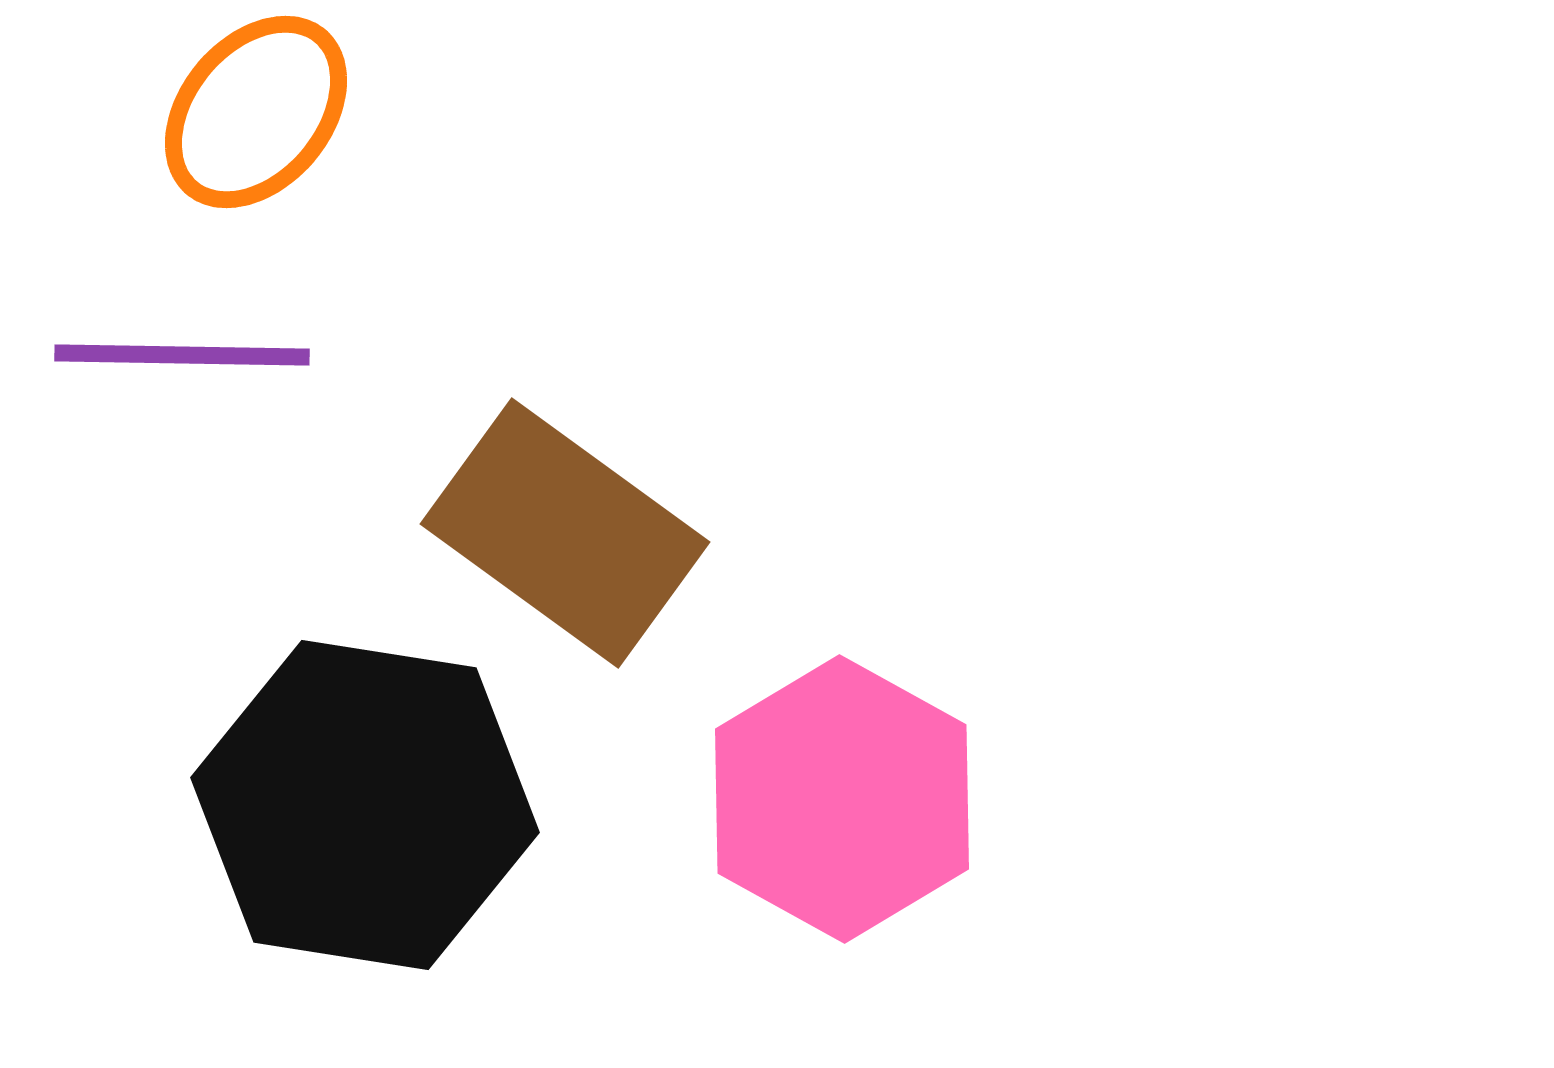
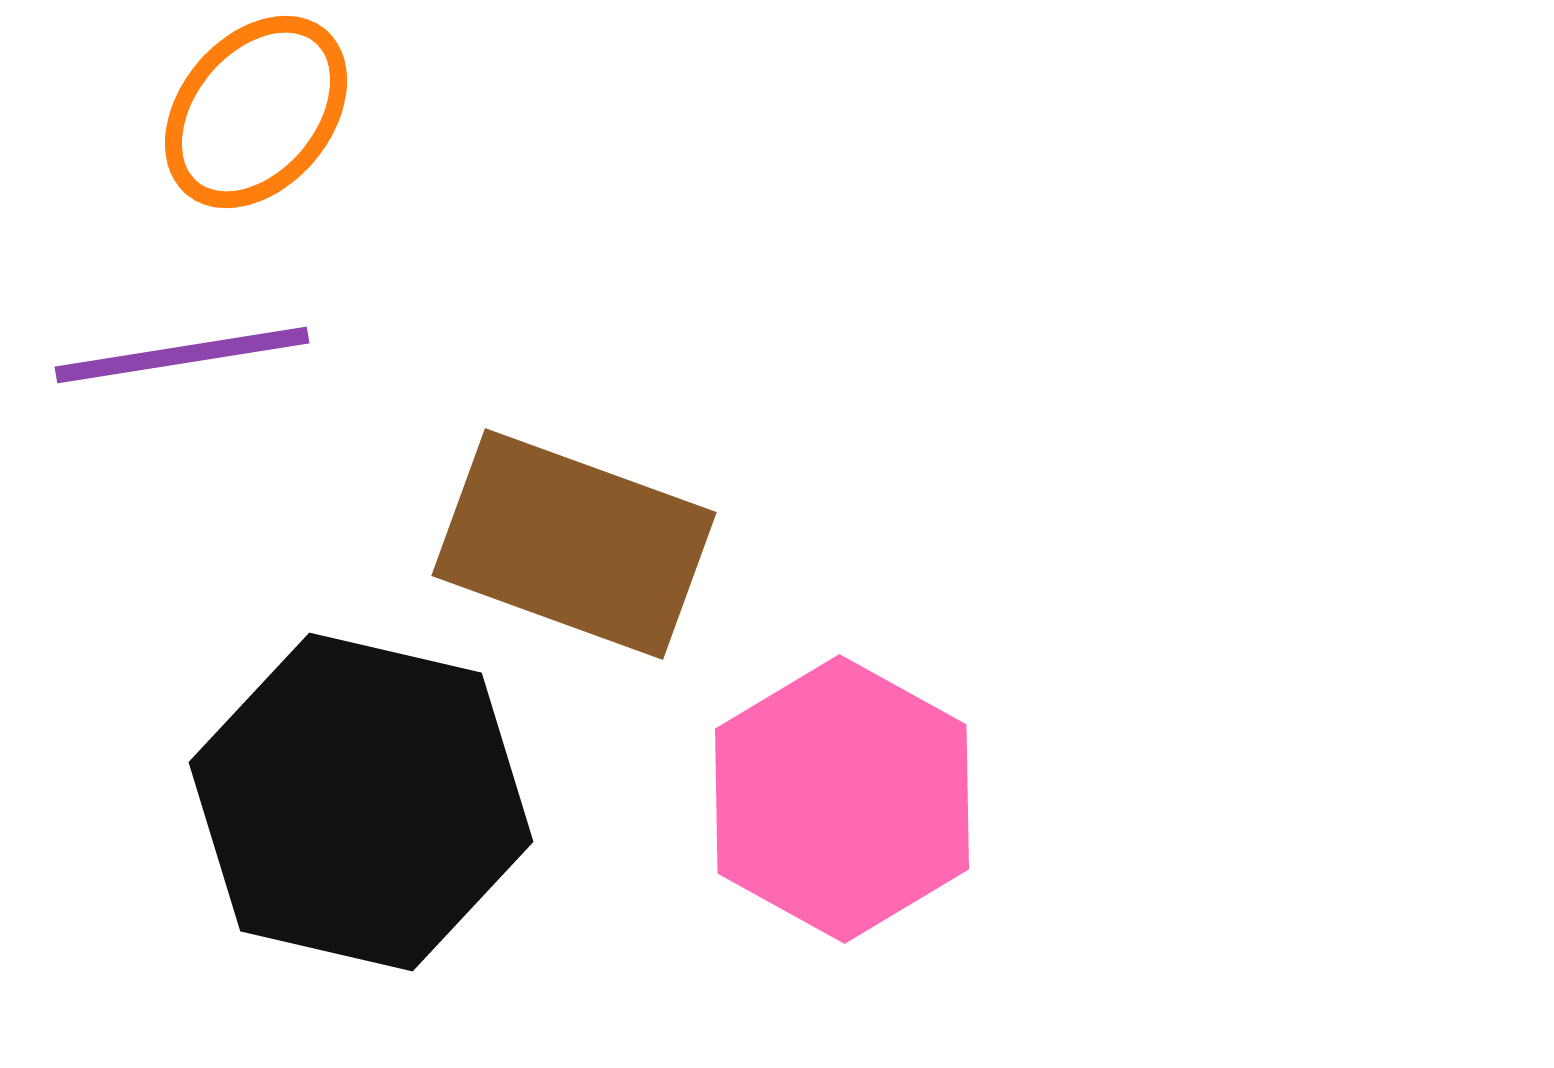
purple line: rotated 10 degrees counterclockwise
brown rectangle: moved 9 px right, 11 px down; rotated 16 degrees counterclockwise
black hexagon: moved 4 px left, 3 px up; rotated 4 degrees clockwise
